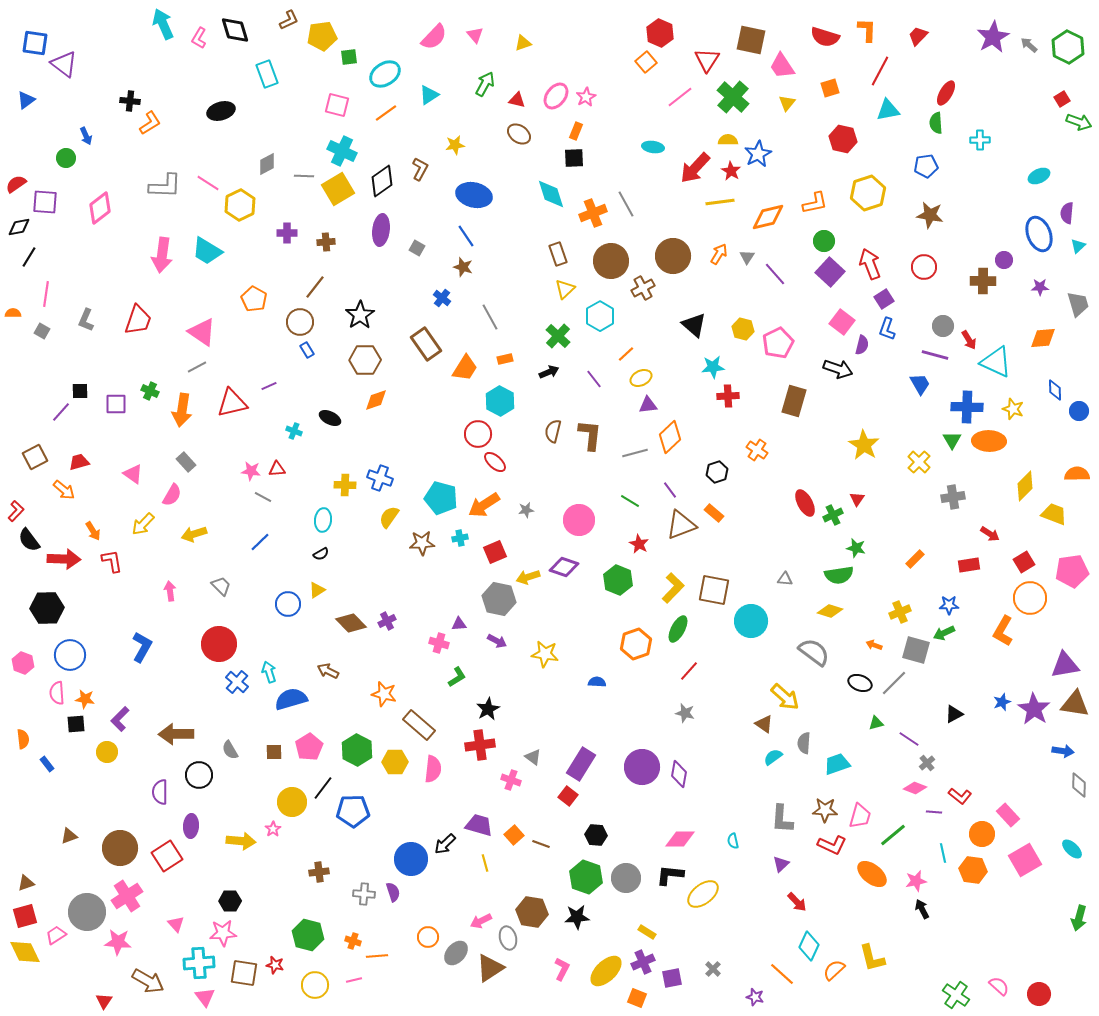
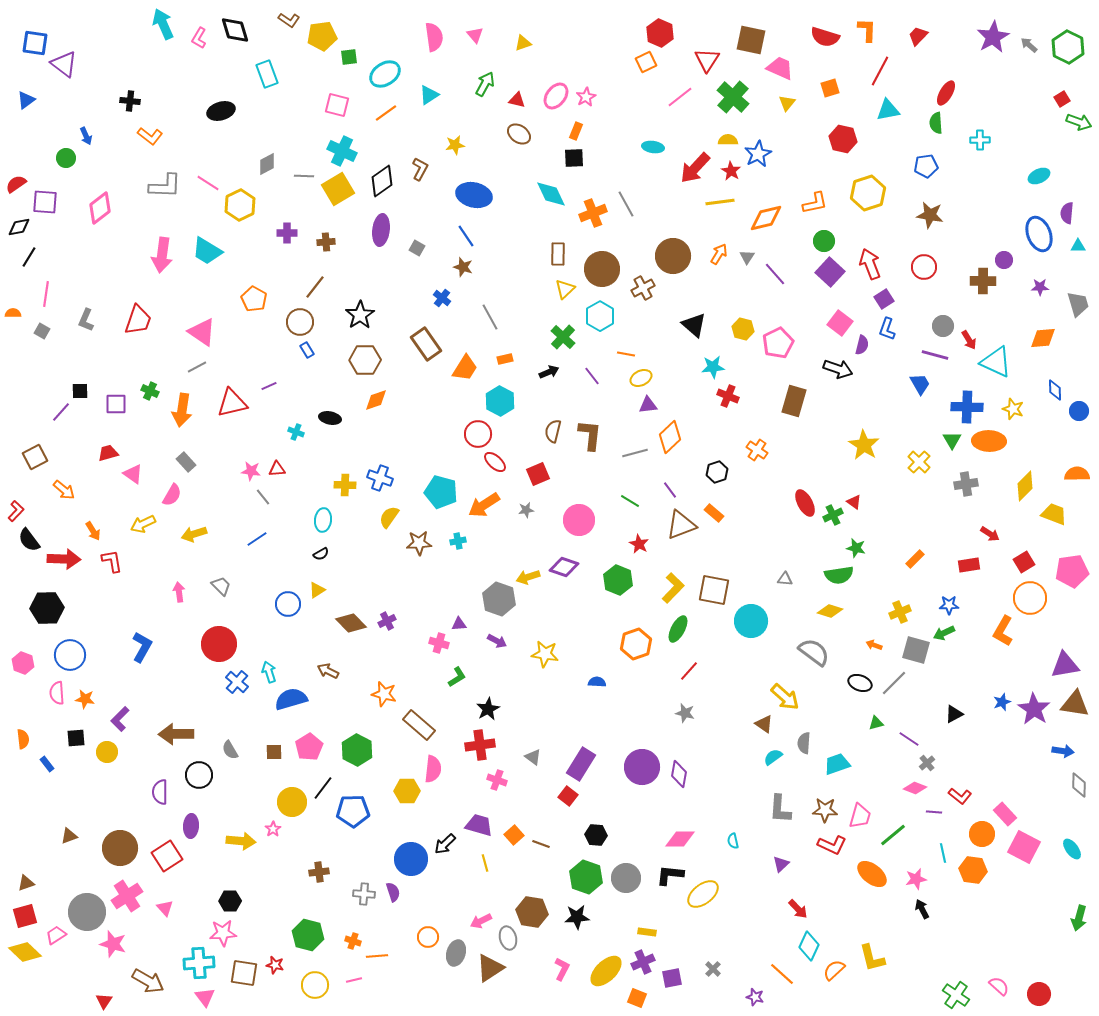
brown L-shape at (289, 20): rotated 60 degrees clockwise
pink semicircle at (434, 37): rotated 52 degrees counterclockwise
orange square at (646, 62): rotated 15 degrees clockwise
pink trapezoid at (782, 66): moved 2 px left, 2 px down; rotated 148 degrees clockwise
orange L-shape at (150, 123): moved 13 px down; rotated 70 degrees clockwise
cyan diamond at (551, 194): rotated 8 degrees counterclockwise
orange diamond at (768, 217): moved 2 px left, 1 px down
cyan triangle at (1078, 246): rotated 42 degrees clockwise
brown rectangle at (558, 254): rotated 20 degrees clockwise
brown circle at (611, 261): moved 9 px left, 8 px down
pink square at (842, 322): moved 2 px left, 1 px down
green cross at (558, 336): moved 5 px right, 1 px down
orange line at (626, 354): rotated 54 degrees clockwise
purple line at (594, 379): moved 2 px left, 3 px up
red cross at (728, 396): rotated 25 degrees clockwise
black ellipse at (330, 418): rotated 15 degrees counterclockwise
cyan cross at (294, 431): moved 2 px right, 1 px down
red trapezoid at (79, 462): moved 29 px right, 9 px up
gray line at (263, 497): rotated 24 degrees clockwise
gray cross at (953, 497): moved 13 px right, 13 px up
cyan pentagon at (441, 498): moved 6 px up
red triangle at (857, 499): moved 3 px left, 3 px down; rotated 28 degrees counterclockwise
yellow arrow at (143, 524): rotated 20 degrees clockwise
cyan cross at (460, 538): moved 2 px left, 3 px down
blue line at (260, 542): moved 3 px left, 3 px up; rotated 10 degrees clockwise
brown star at (422, 543): moved 3 px left
red square at (495, 552): moved 43 px right, 78 px up
pink arrow at (170, 591): moved 9 px right, 1 px down
gray hexagon at (499, 599): rotated 8 degrees clockwise
black square at (76, 724): moved 14 px down
yellow hexagon at (395, 762): moved 12 px right, 29 px down
pink cross at (511, 780): moved 14 px left
pink rectangle at (1008, 815): moved 3 px left, 1 px up
gray L-shape at (782, 819): moved 2 px left, 10 px up
cyan ellipse at (1072, 849): rotated 10 degrees clockwise
pink square at (1025, 860): moved 1 px left, 13 px up; rotated 32 degrees counterclockwise
pink star at (916, 881): moved 2 px up
red arrow at (797, 902): moved 1 px right, 7 px down
pink triangle at (176, 924): moved 11 px left, 16 px up
yellow rectangle at (647, 932): rotated 24 degrees counterclockwise
pink star at (118, 942): moved 5 px left, 2 px down; rotated 12 degrees clockwise
yellow diamond at (25, 952): rotated 20 degrees counterclockwise
gray ellipse at (456, 953): rotated 25 degrees counterclockwise
